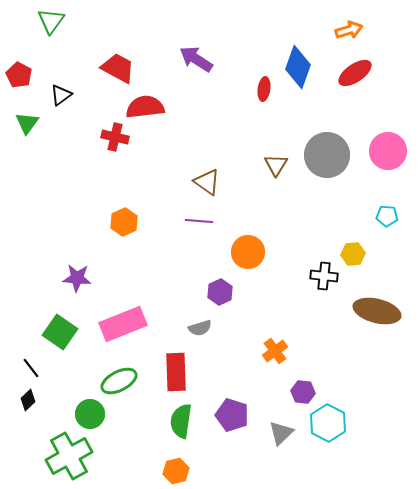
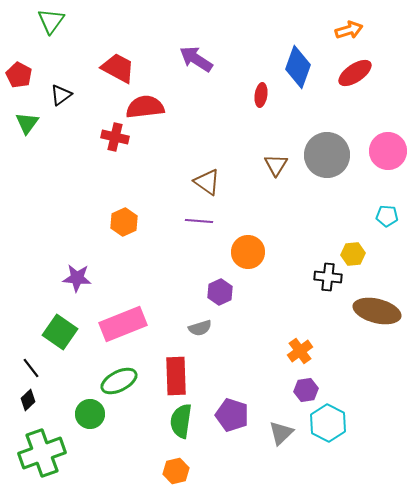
red ellipse at (264, 89): moved 3 px left, 6 px down
black cross at (324, 276): moved 4 px right, 1 px down
orange cross at (275, 351): moved 25 px right
red rectangle at (176, 372): moved 4 px down
purple hexagon at (303, 392): moved 3 px right, 2 px up; rotated 15 degrees counterclockwise
green cross at (69, 456): moved 27 px left, 3 px up; rotated 9 degrees clockwise
